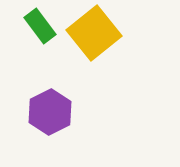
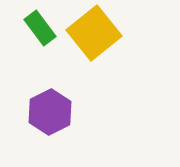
green rectangle: moved 2 px down
